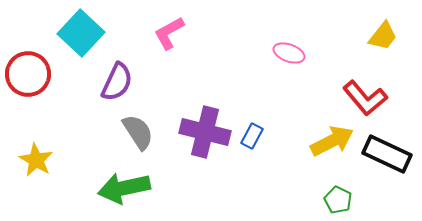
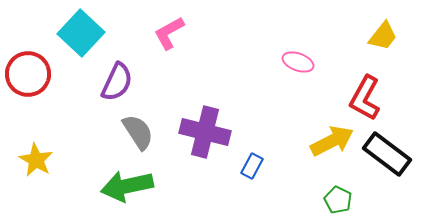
pink ellipse: moved 9 px right, 9 px down
red L-shape: rotated 69 degrees clockwise
blue rectangle: moved 30 px down
black rectangle: rotated 12 degrees clockwise
green arrow: moved 3 px right, 2 px up
